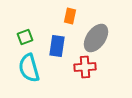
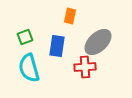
gray ellipse: moved 2 px right, 4 px down; rotated 12 degrees clockwise
